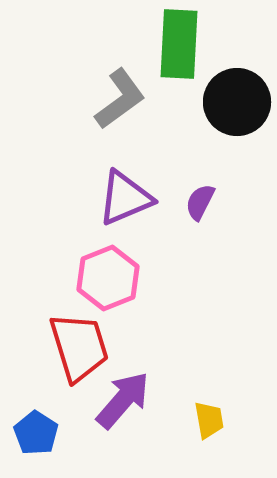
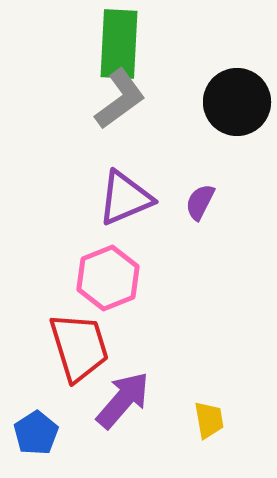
green rectangle: moved 60 px left
blue pentagon: rotated 6 degrees clockwise
